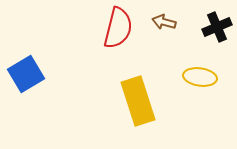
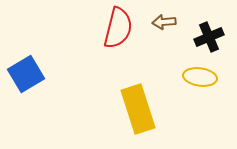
brown arrow: rotated 20 degrees counterclockwise
black cross: moved 8 px left, 10 px down
yellow rectangle: moved 8 px down
